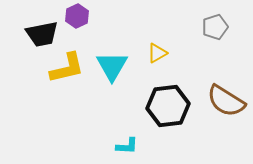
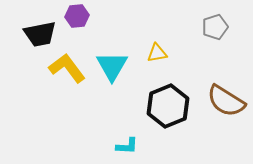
purple hexagon: rotated 20 degrees clockwise
black trapezoid: moved 2 px left
yellow triangle: rotated 20 degrees clockwise
yellow L-shape: rotated 114 degrees counterclockwise
black hexagon: rotated 15 degrees counterclockwise
